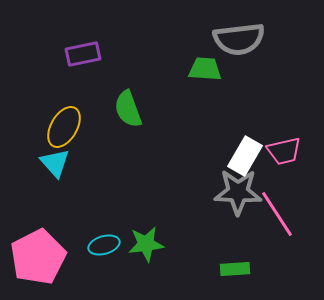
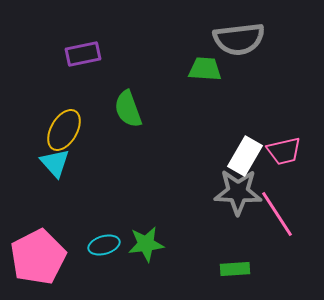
yellow ellipse: moved 3 px down
